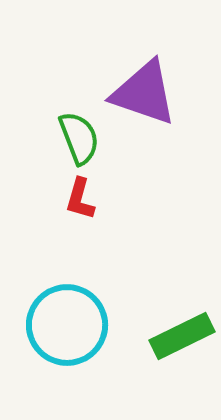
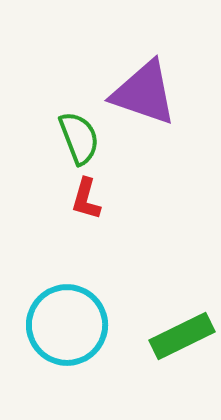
red L-shape: moved 6 px right
